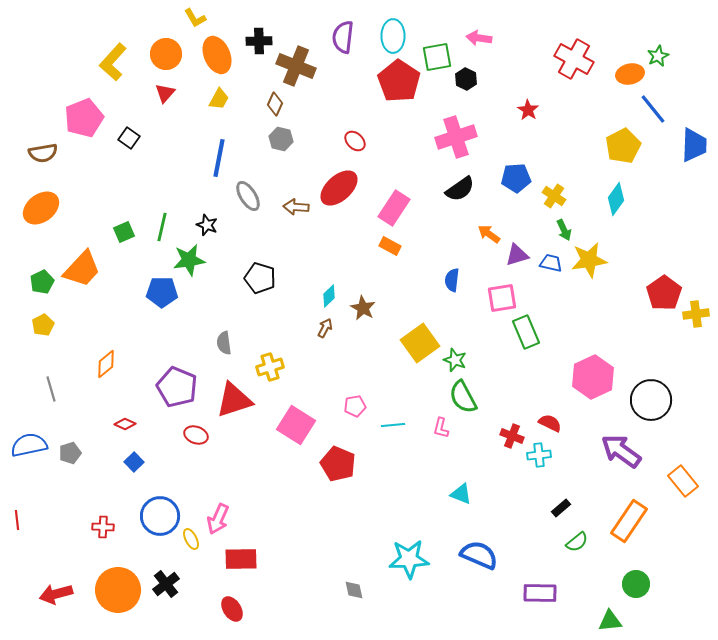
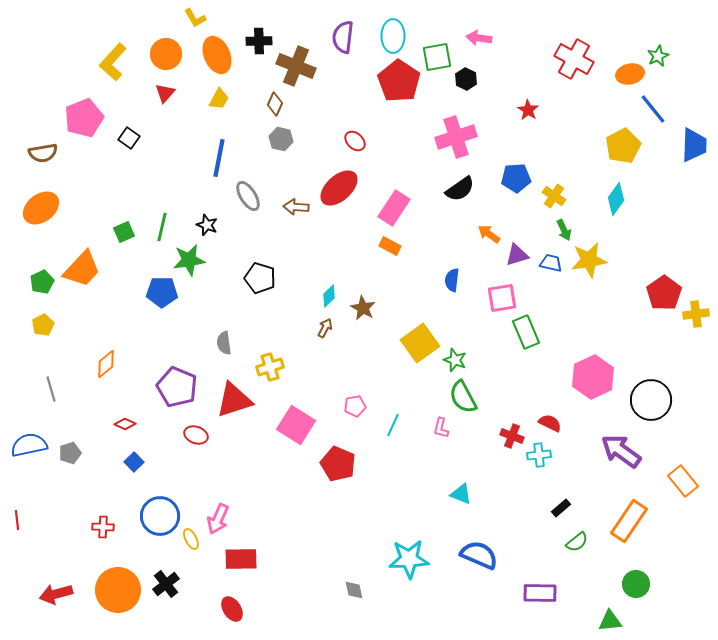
cyan line at (393, 425): rotated 60 degrees counterclockwise
